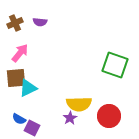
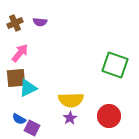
yellow semicircle: moved 8 px left, 4 px up
